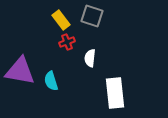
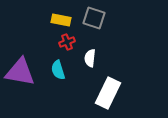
gray square: moved 2 px right, 2 px down
yellow rectangle: rotated 42 degrees counterclockwise
purple triangle: moved 1 px down
cyan semicircle: moved 7 px right, 11 px up
white rectangle: moved 7 px left; rotated 32 degrees clockwise
